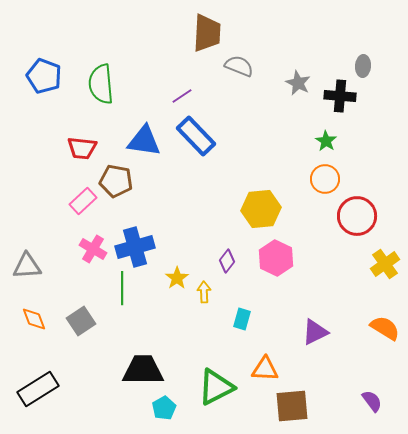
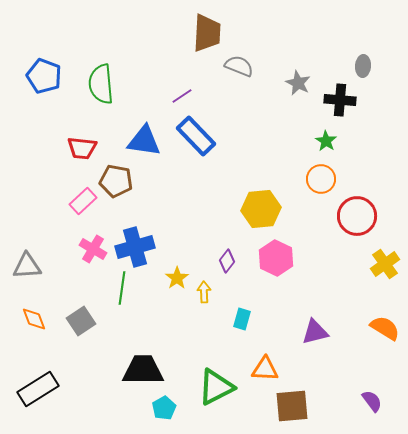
black cross: moved 4 px down
orange circle: moved 4 px left
green line: rotated 8 degrees clockwise
purple triangle: rotated 12 degrees clockwise
